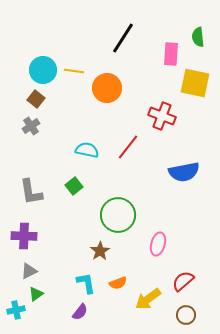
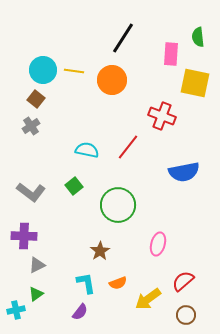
orange circle: moved 5 px right, 8 px up
gray L-shape: rotated 44 degrees counterclockwise
green circle: moved 10 px up
gray triangle: moved 8 px right, 6 px up
